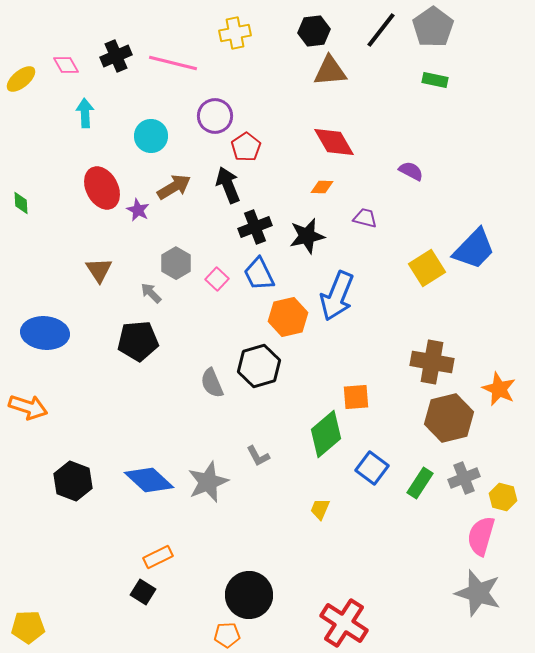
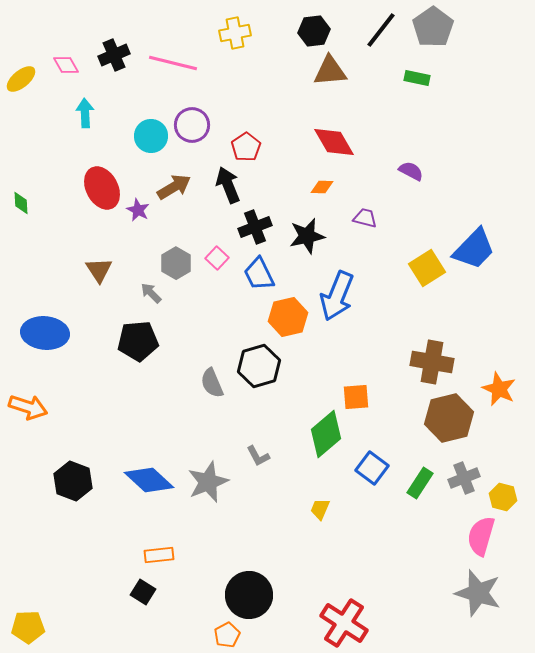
black cross at (116, 56): moved 2 px left, 1 px up
green rectangle at (435, 80): moved 18 px left, 2 px up
purple circle at (215, 116): moved 23 px left, 9 px down
pink square at (217, 279): moved 21 px up
orange rectangle at (158, 557): moved 1 px right, 2 px up; rotated 20 degrees clockwise
orange pentagon at (227, 635): rotated 25 degrees counterclockwise
